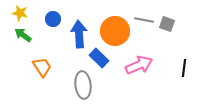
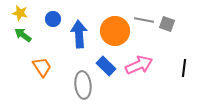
blue rectangle: moved 7 px right, 8 px down
